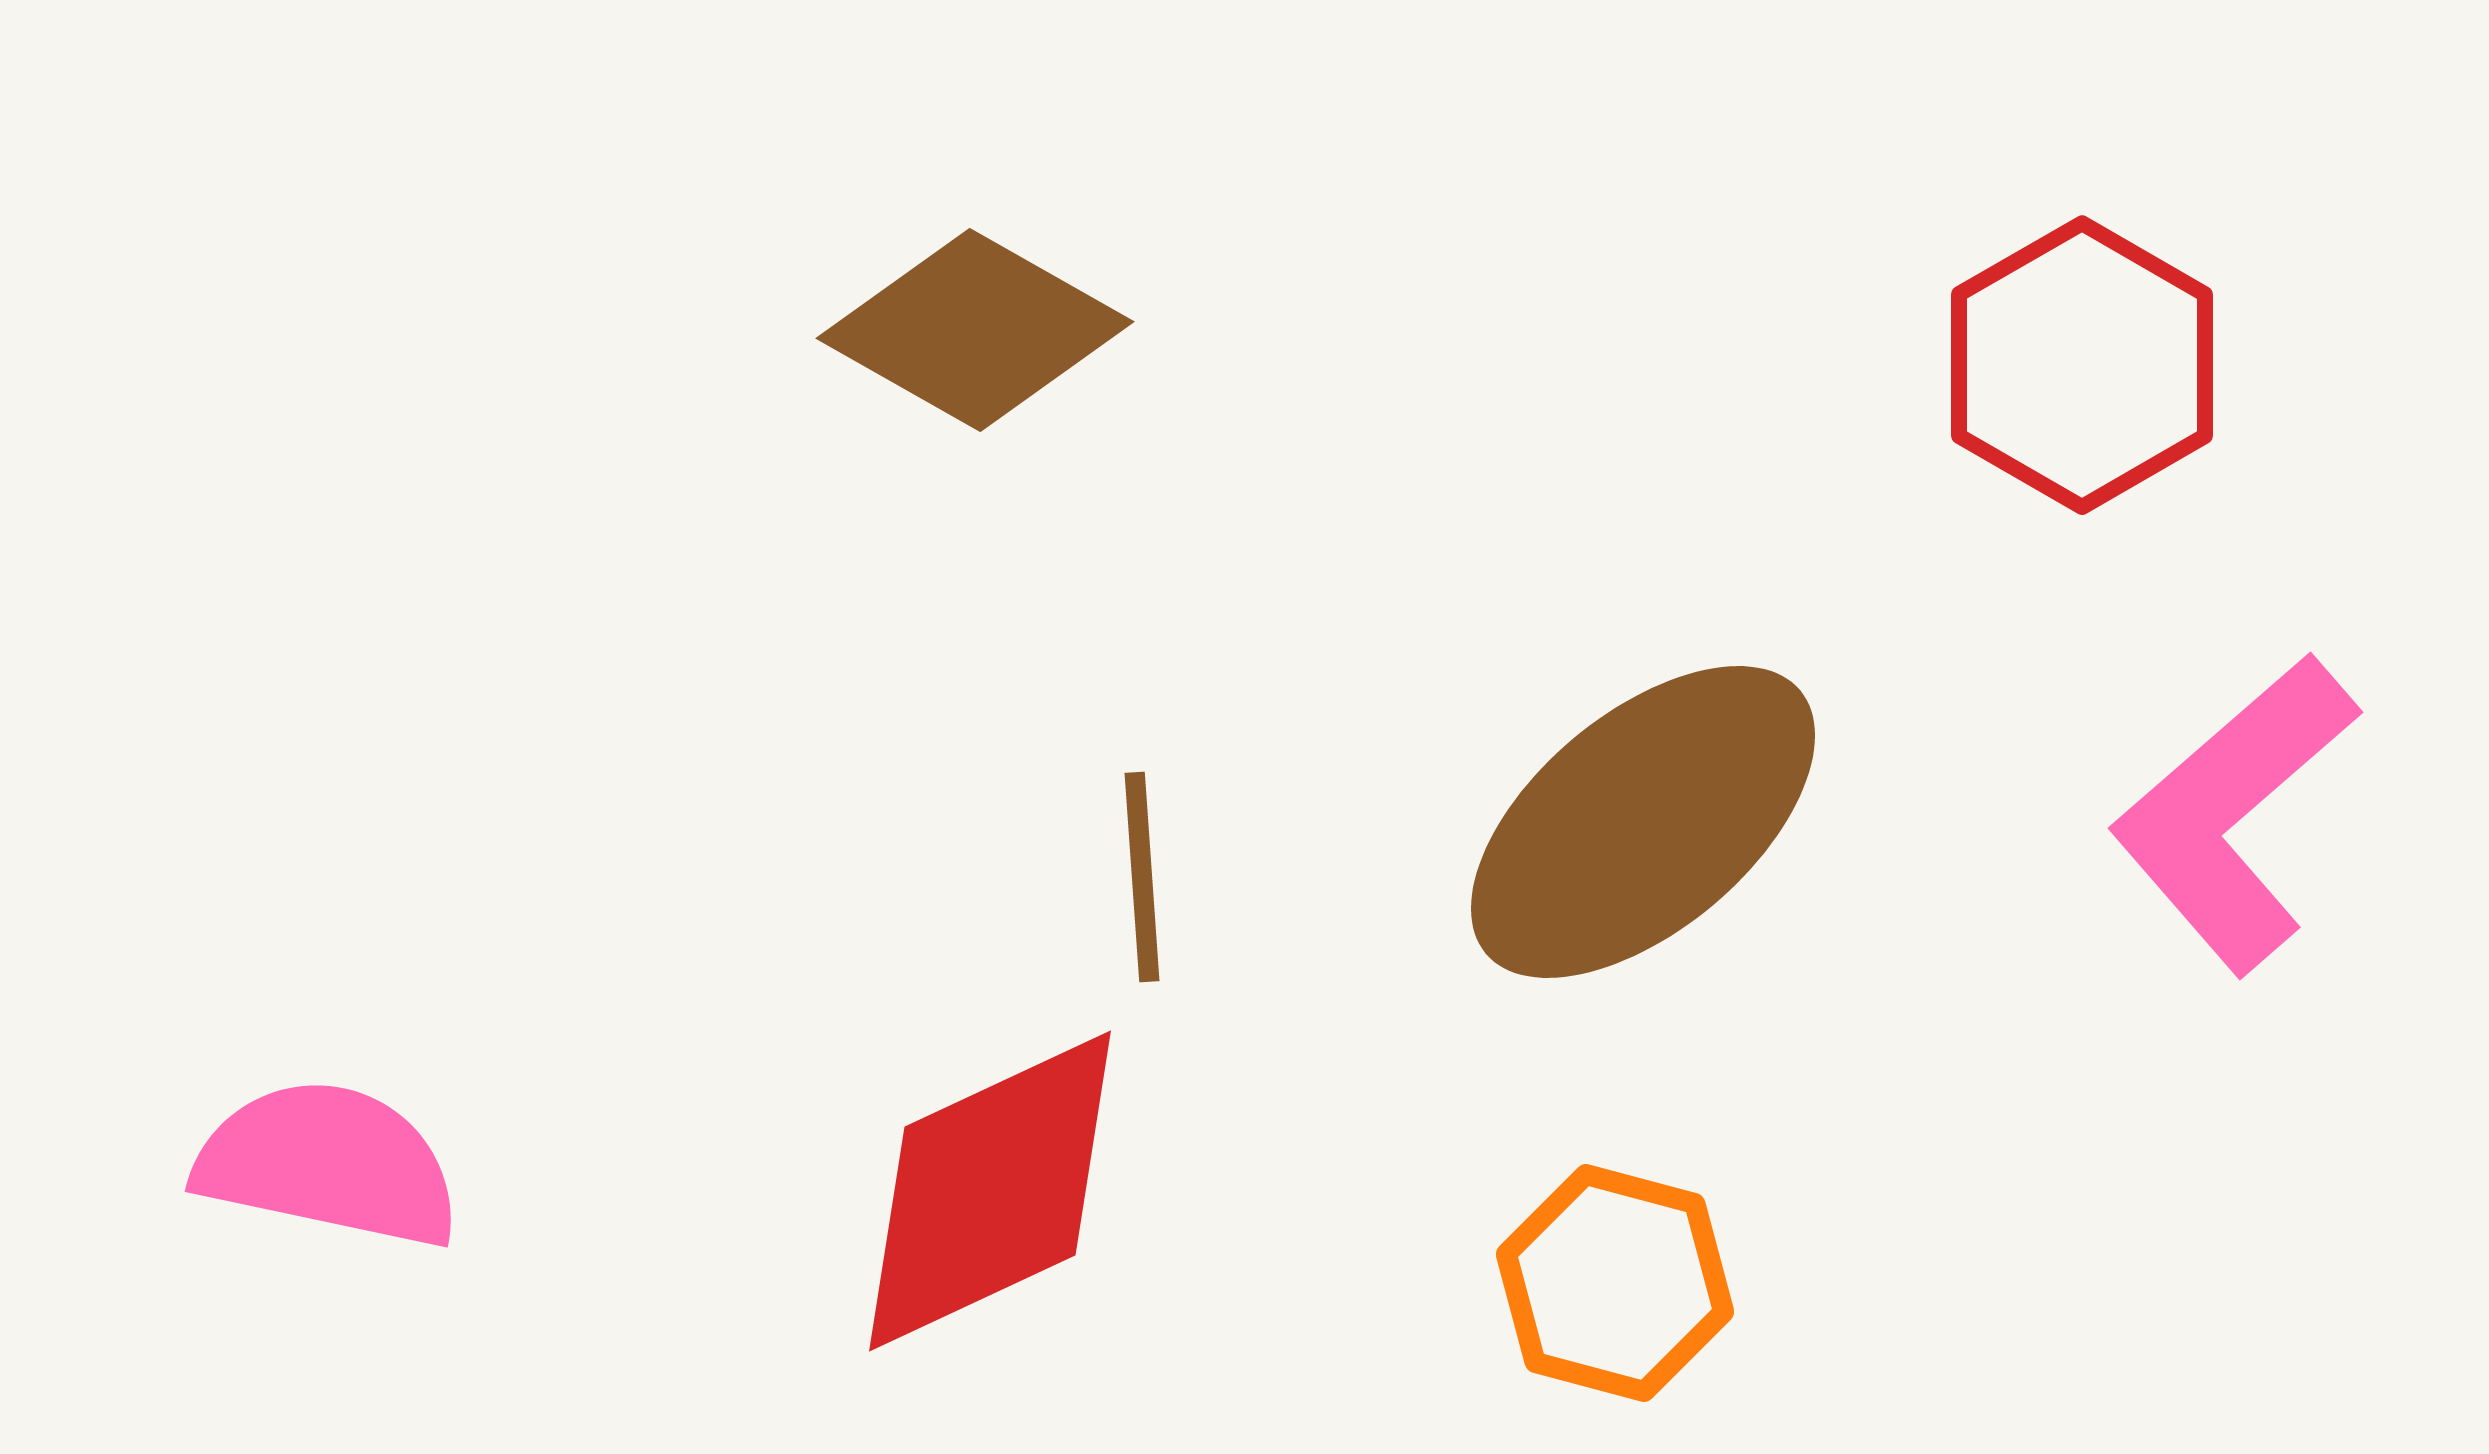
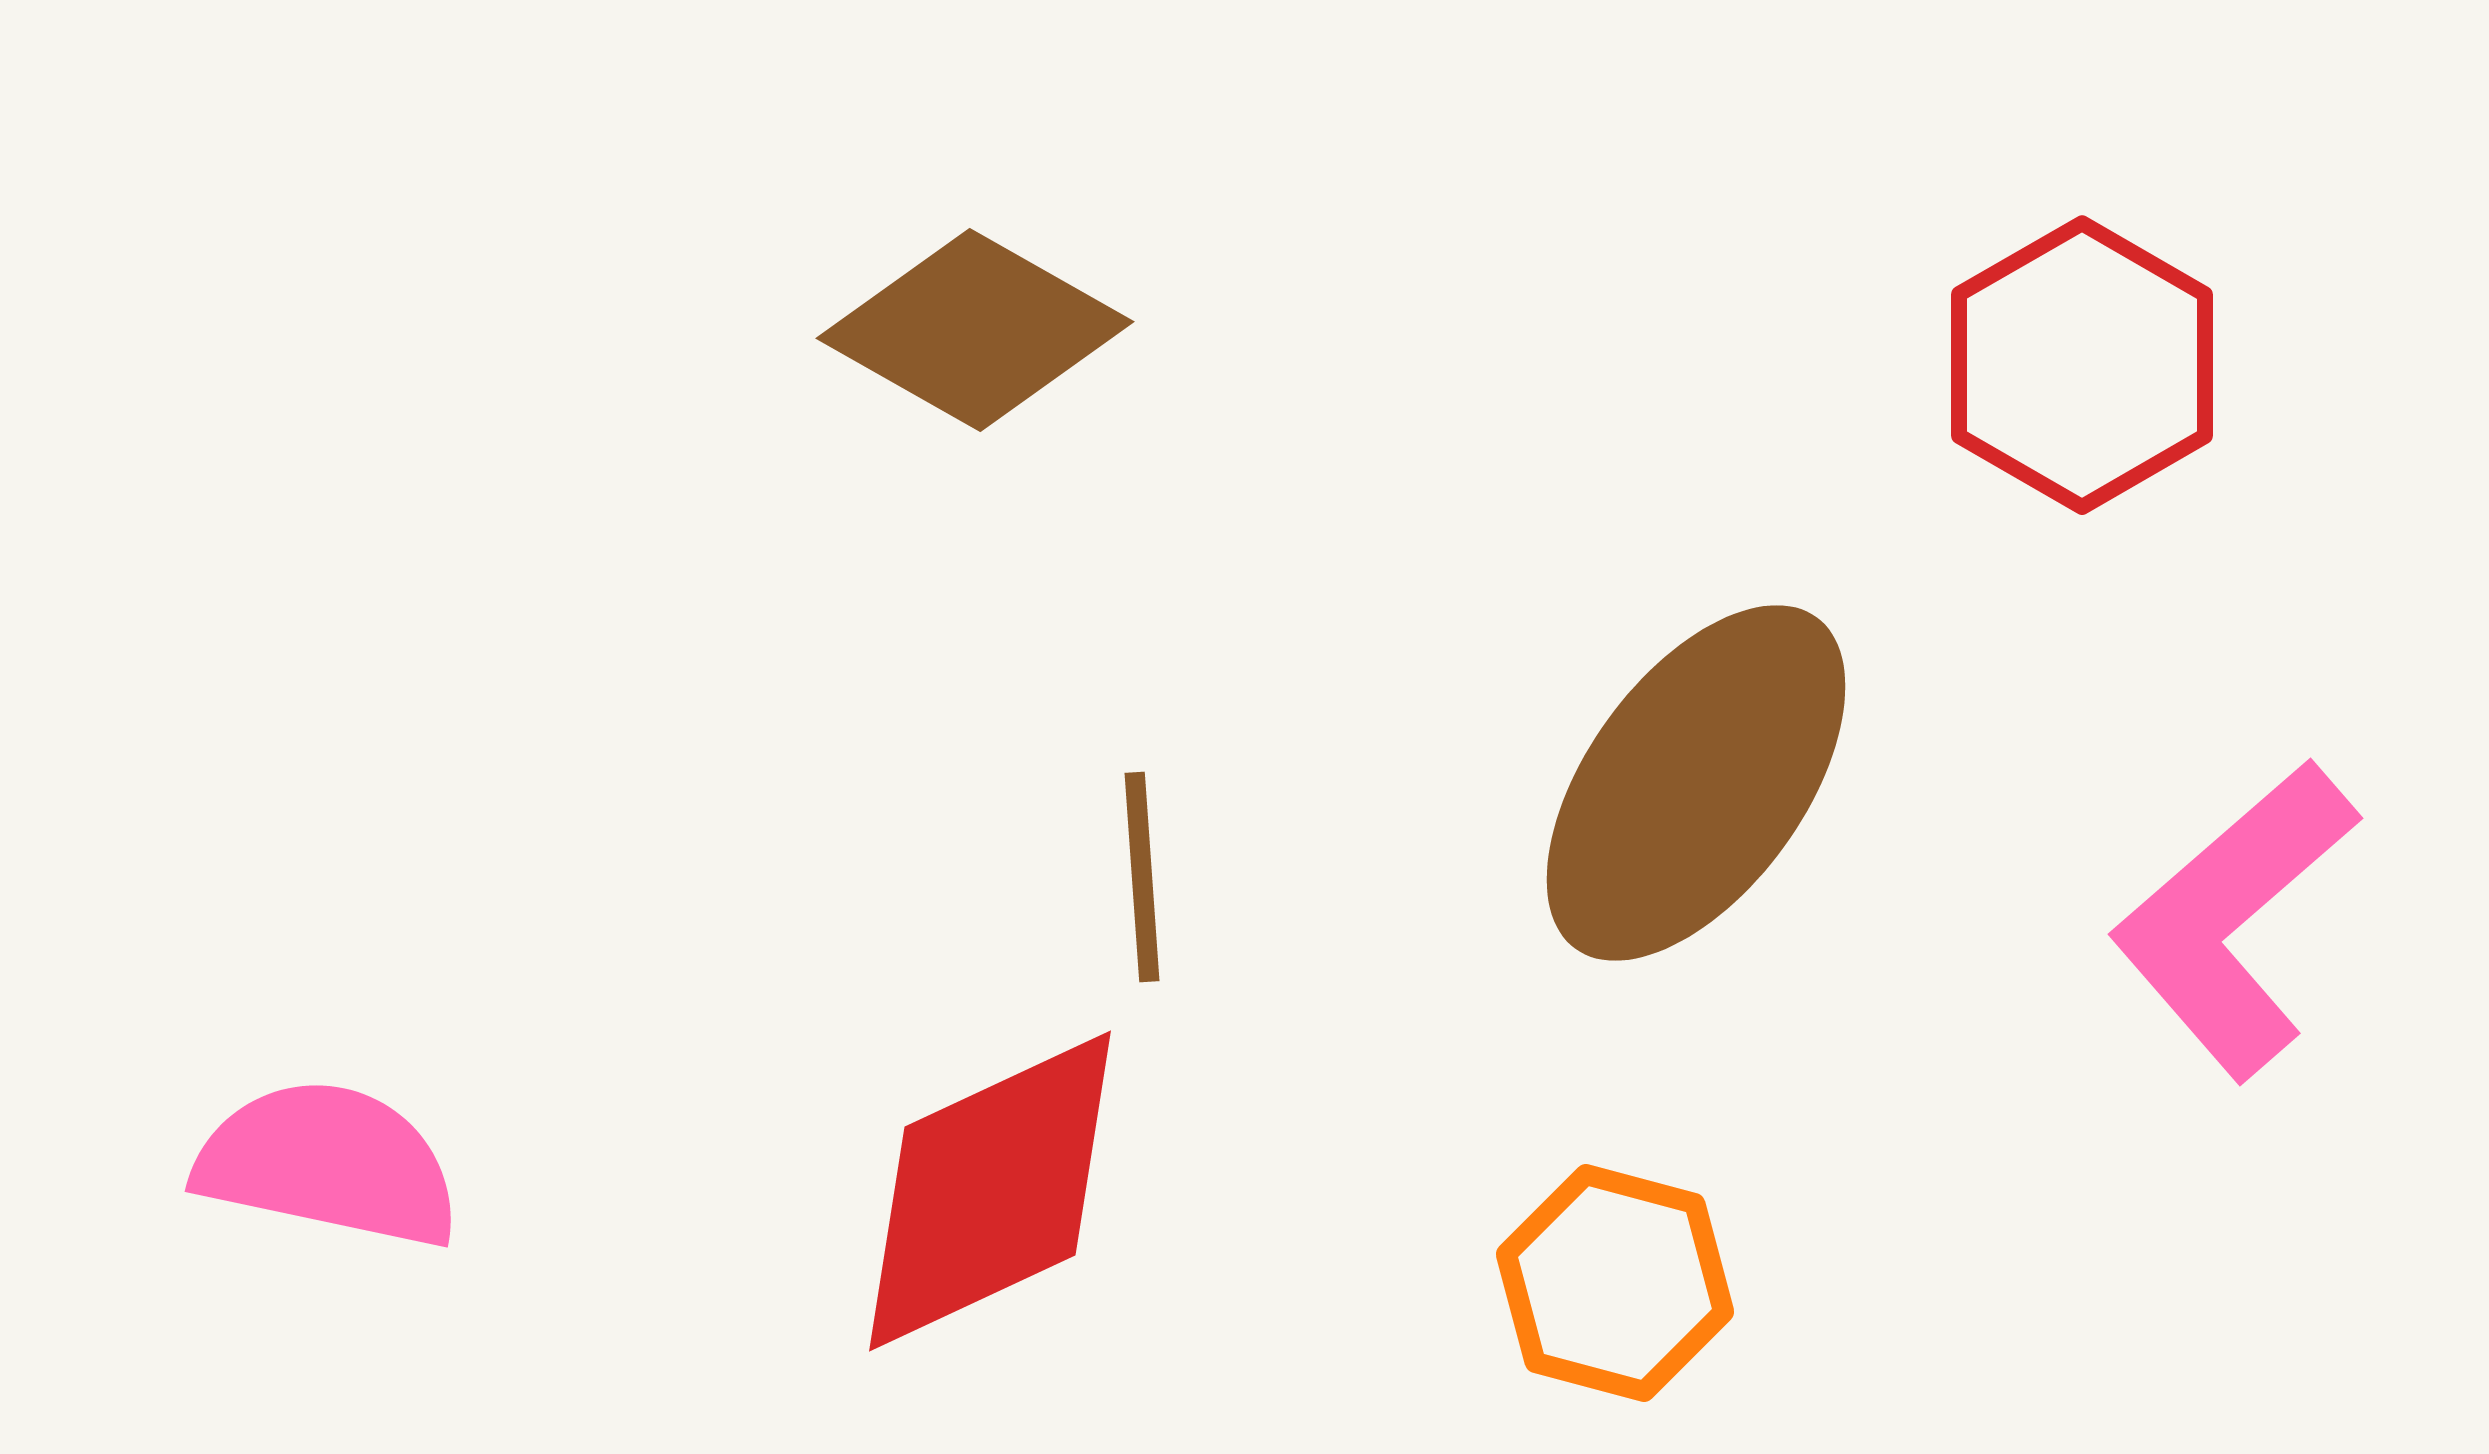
pink L-shape: moved 106 px down
brown ellipse: moved 53 px right, 39 px up; rotated 14 degrees counterclockwise
